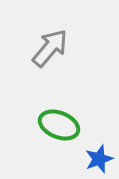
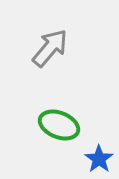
blue star: rotated 16 degrees counterclockwise
